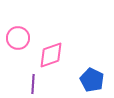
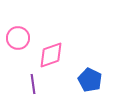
blue pentagon: moved 2 px left
purple line: rotated 12 degrees counterclockwise
